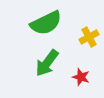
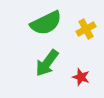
yellow cross: moved 3 px left, 8 px up
